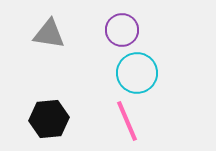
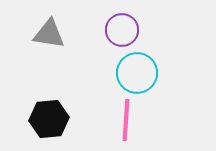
pink line: moved 1 px left, 1 px up; rotated 27 degrees clockwise
